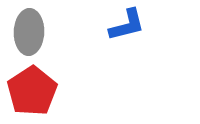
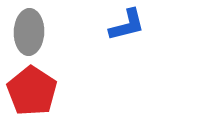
red pentagon: rotated 6 degrees counterclockwise
